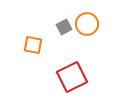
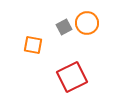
orange circle: moved 1 px up
